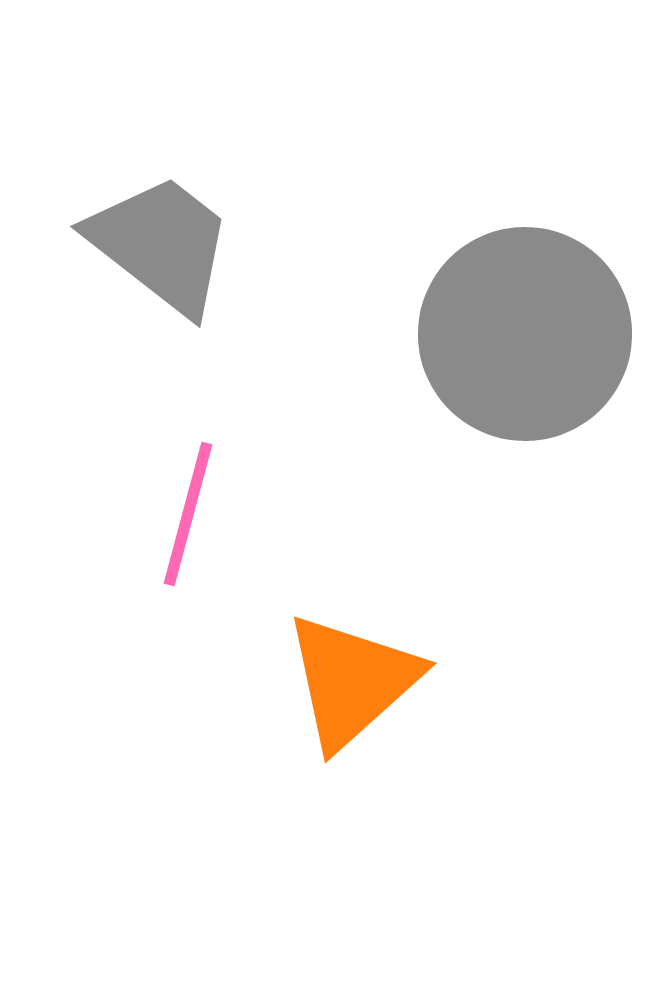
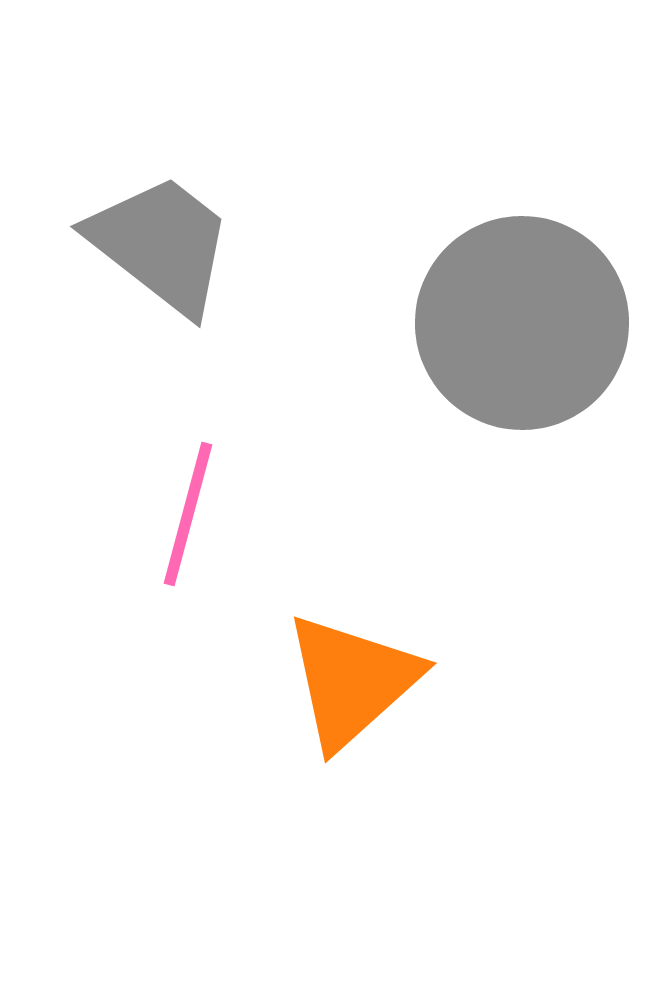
gray circle: moved 3 px left, 11 px up
